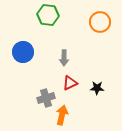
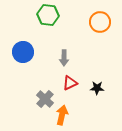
gray cross: moved 1 px left, 1 px down; rotated 30 degrees counterclockwise
